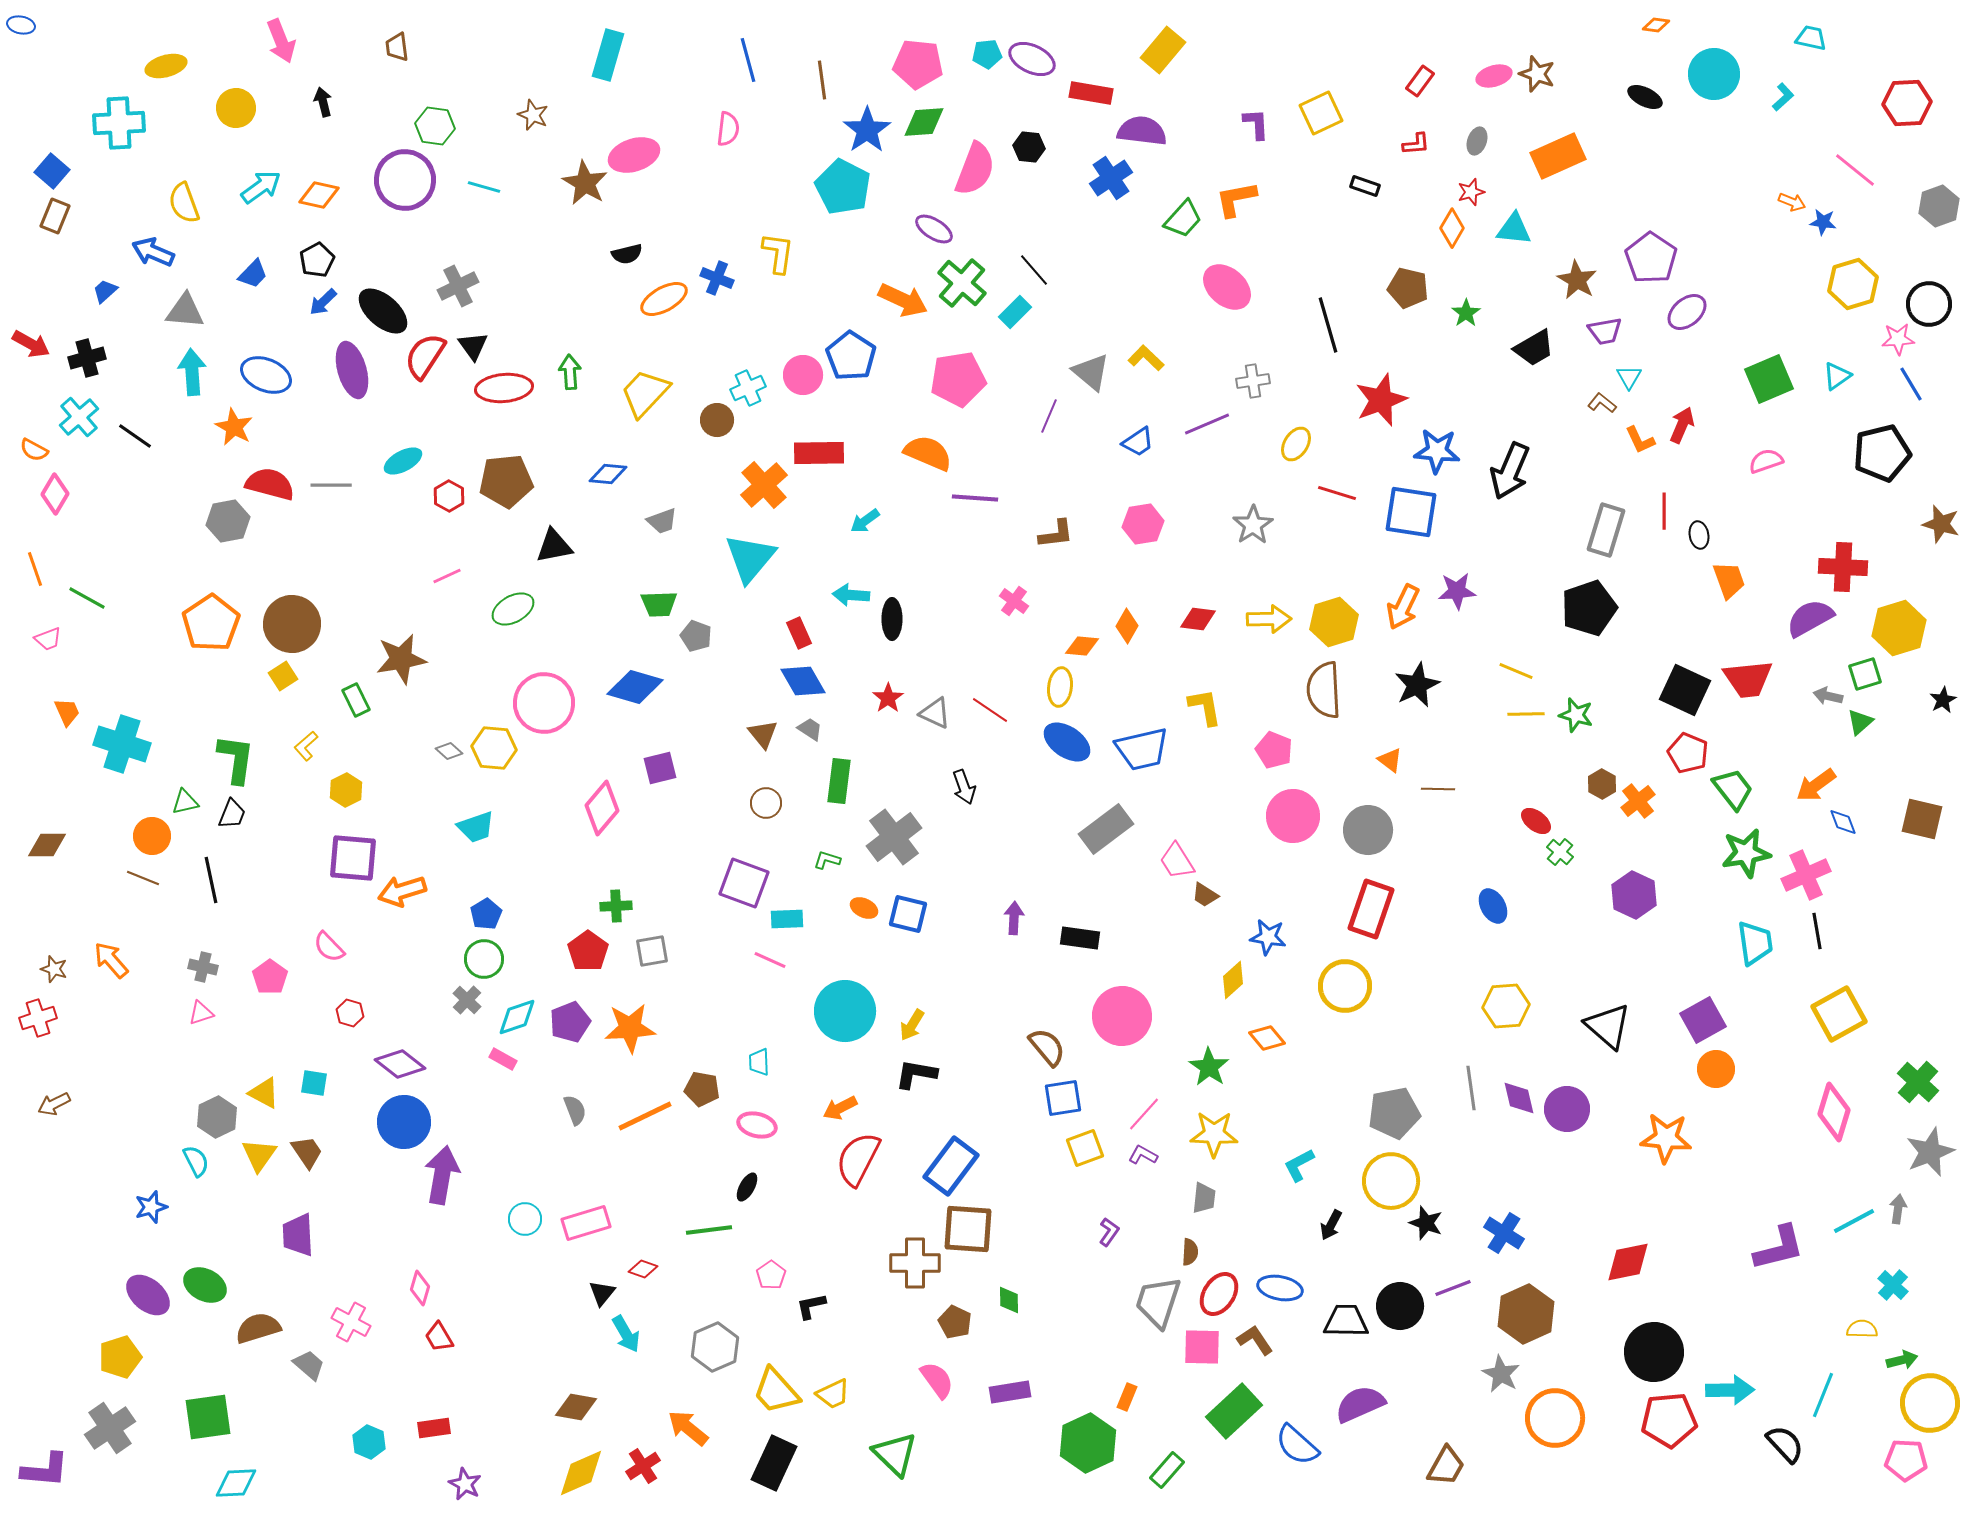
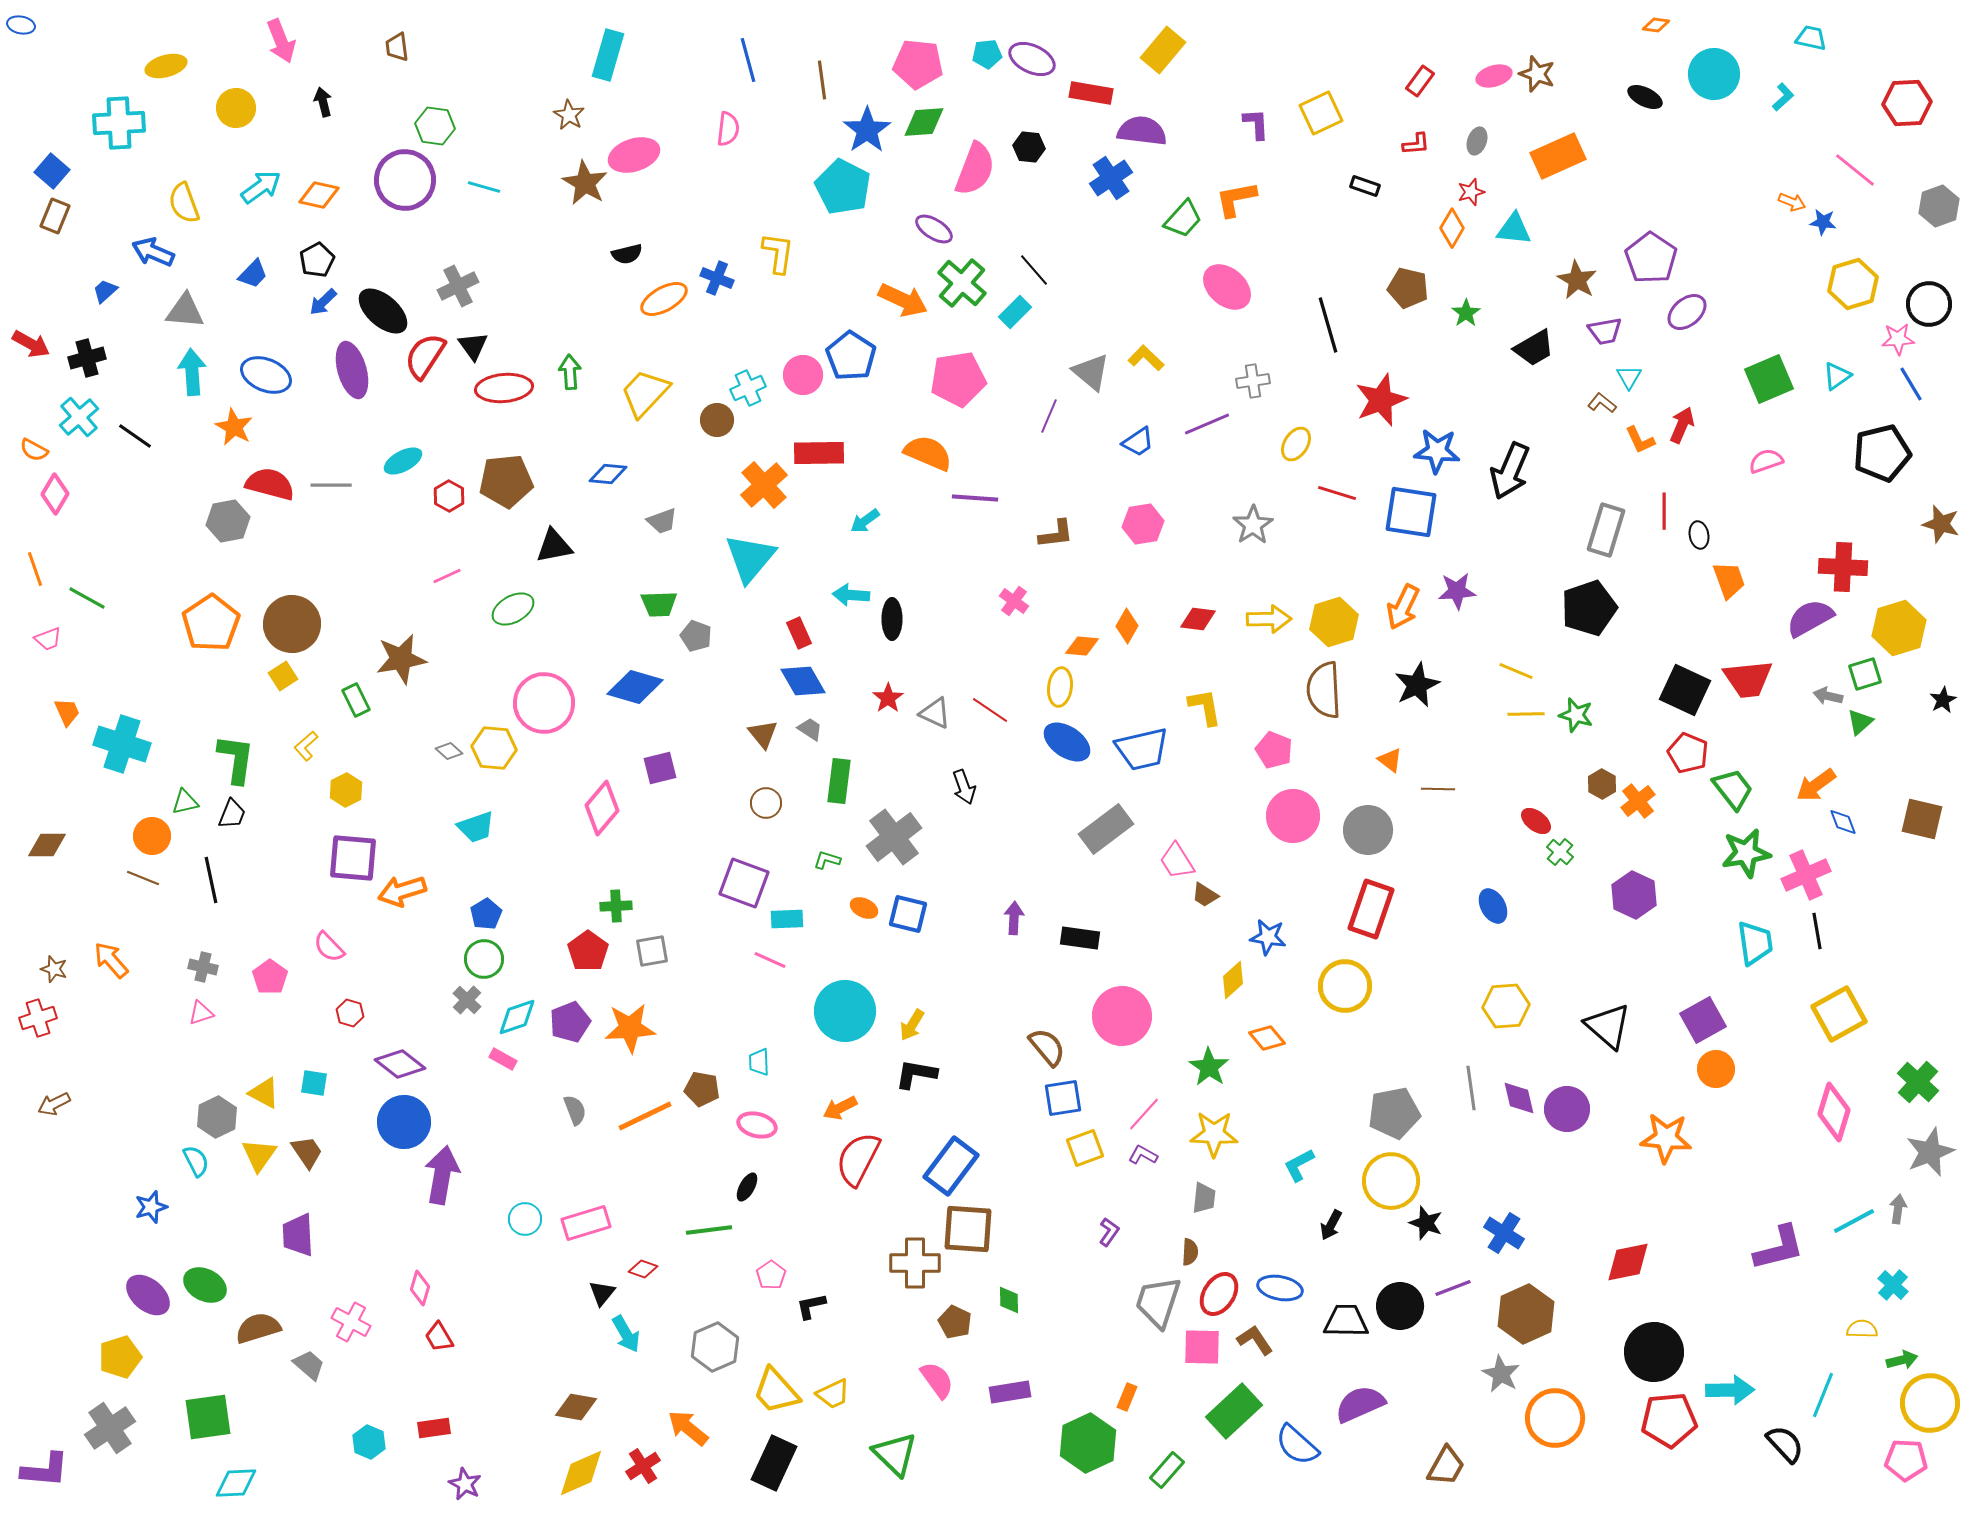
brown star at (533, 115): moved 36 px right; rotated 8 degrees clockwise
